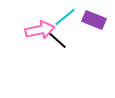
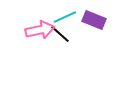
cyan line: rotated 15 degrees clockwise
black line: moved 3 px right, 6 px up
